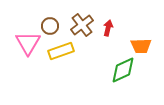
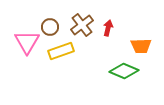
brown circle: moved 1 px down
pink triangle: moved 1 px left, 1 px up
green diamond: moved 1 px right, 1 px down; rotated 48 degrees clockwise
